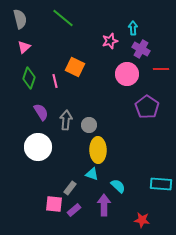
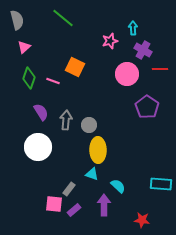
gray semicircle: moved 3 px left, 1 px down
purple cross: moved 2 px right, 1 px down
red line: moved 1 px left
pink line: moved 2 px left; rotated 56 degrees counterclockwise
gray rectangle: moved 1 px left, 1 px down
